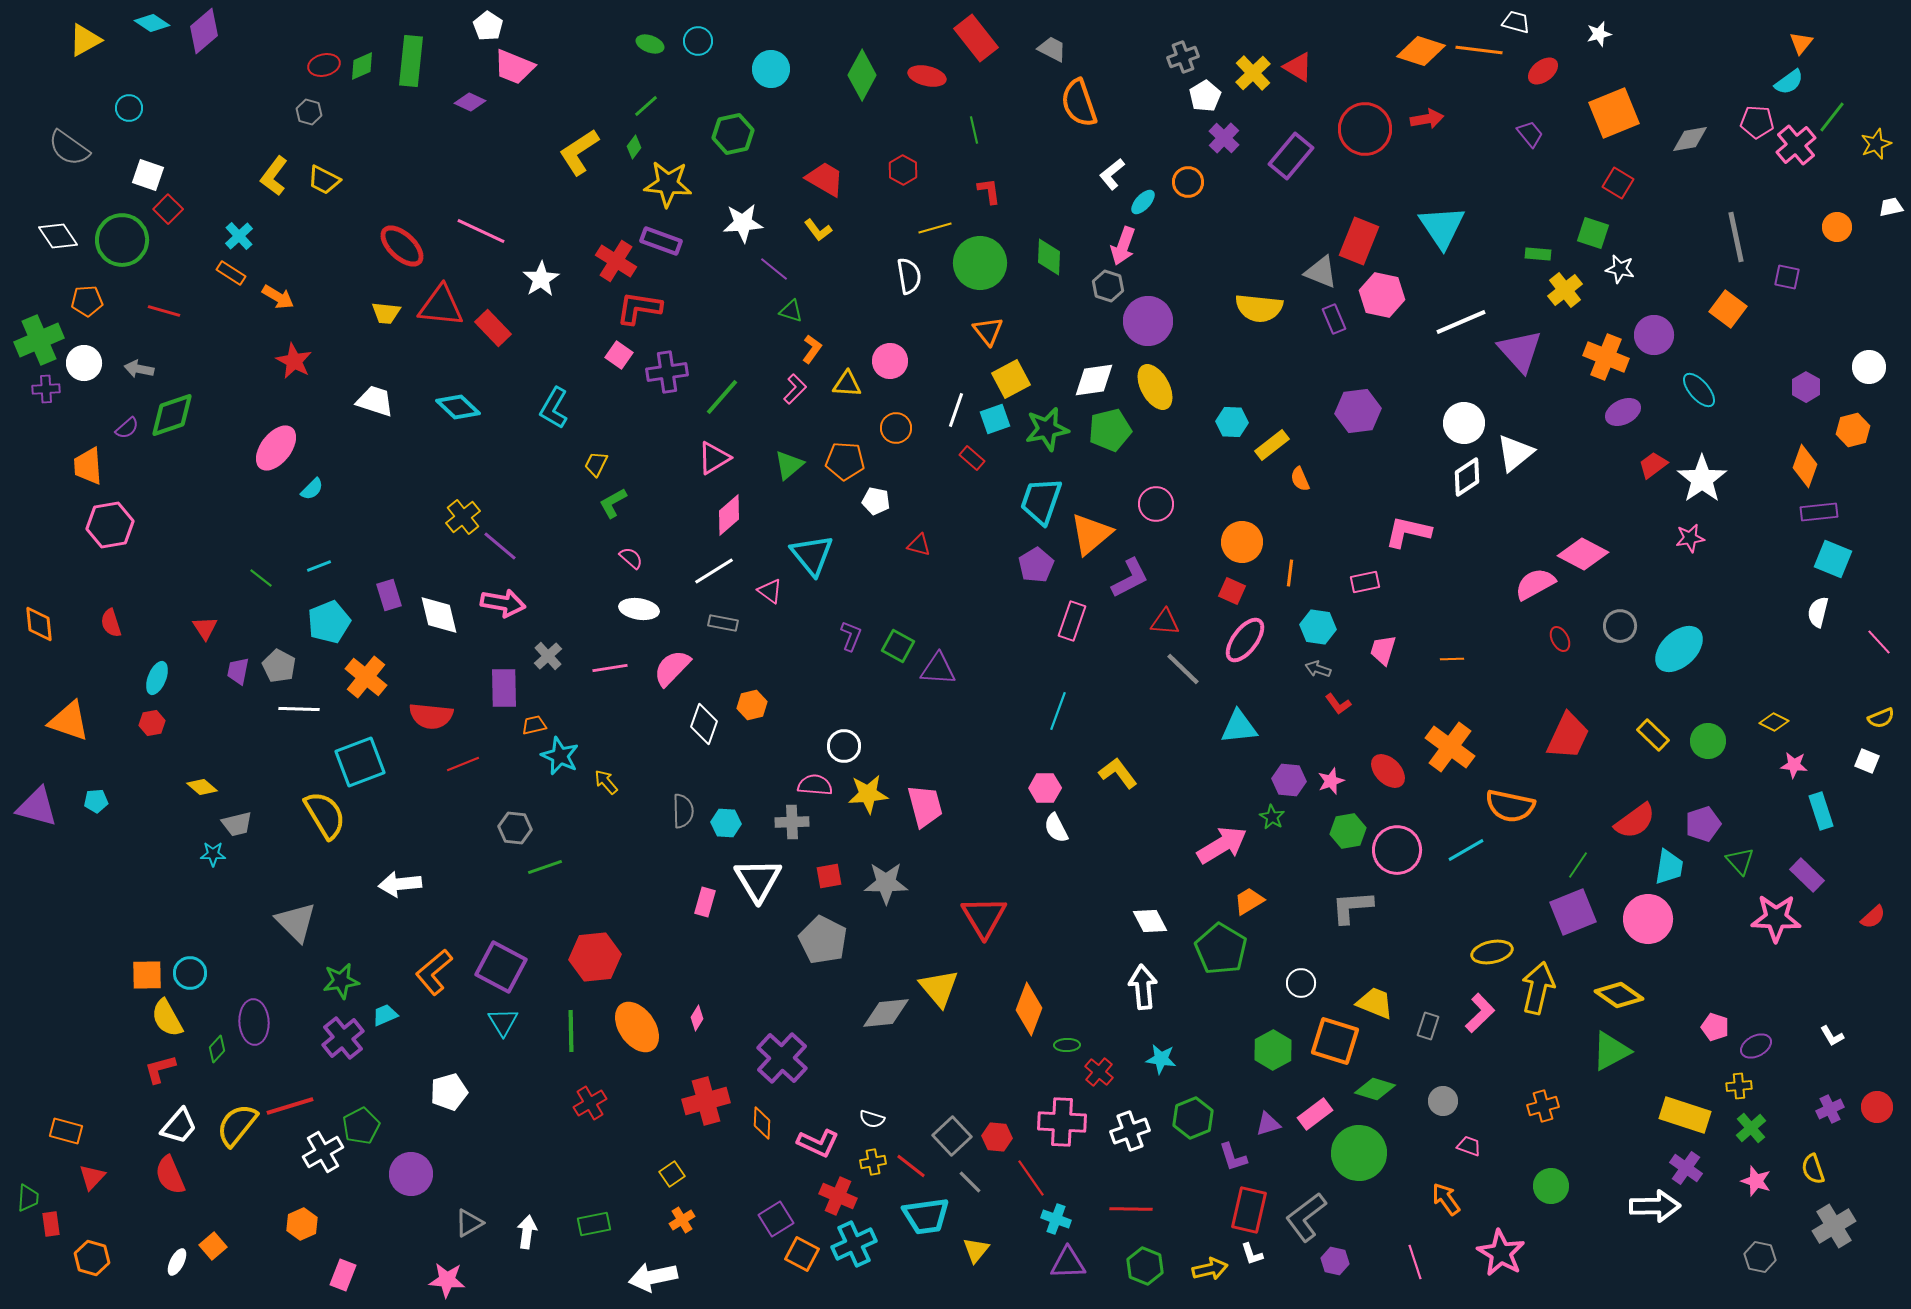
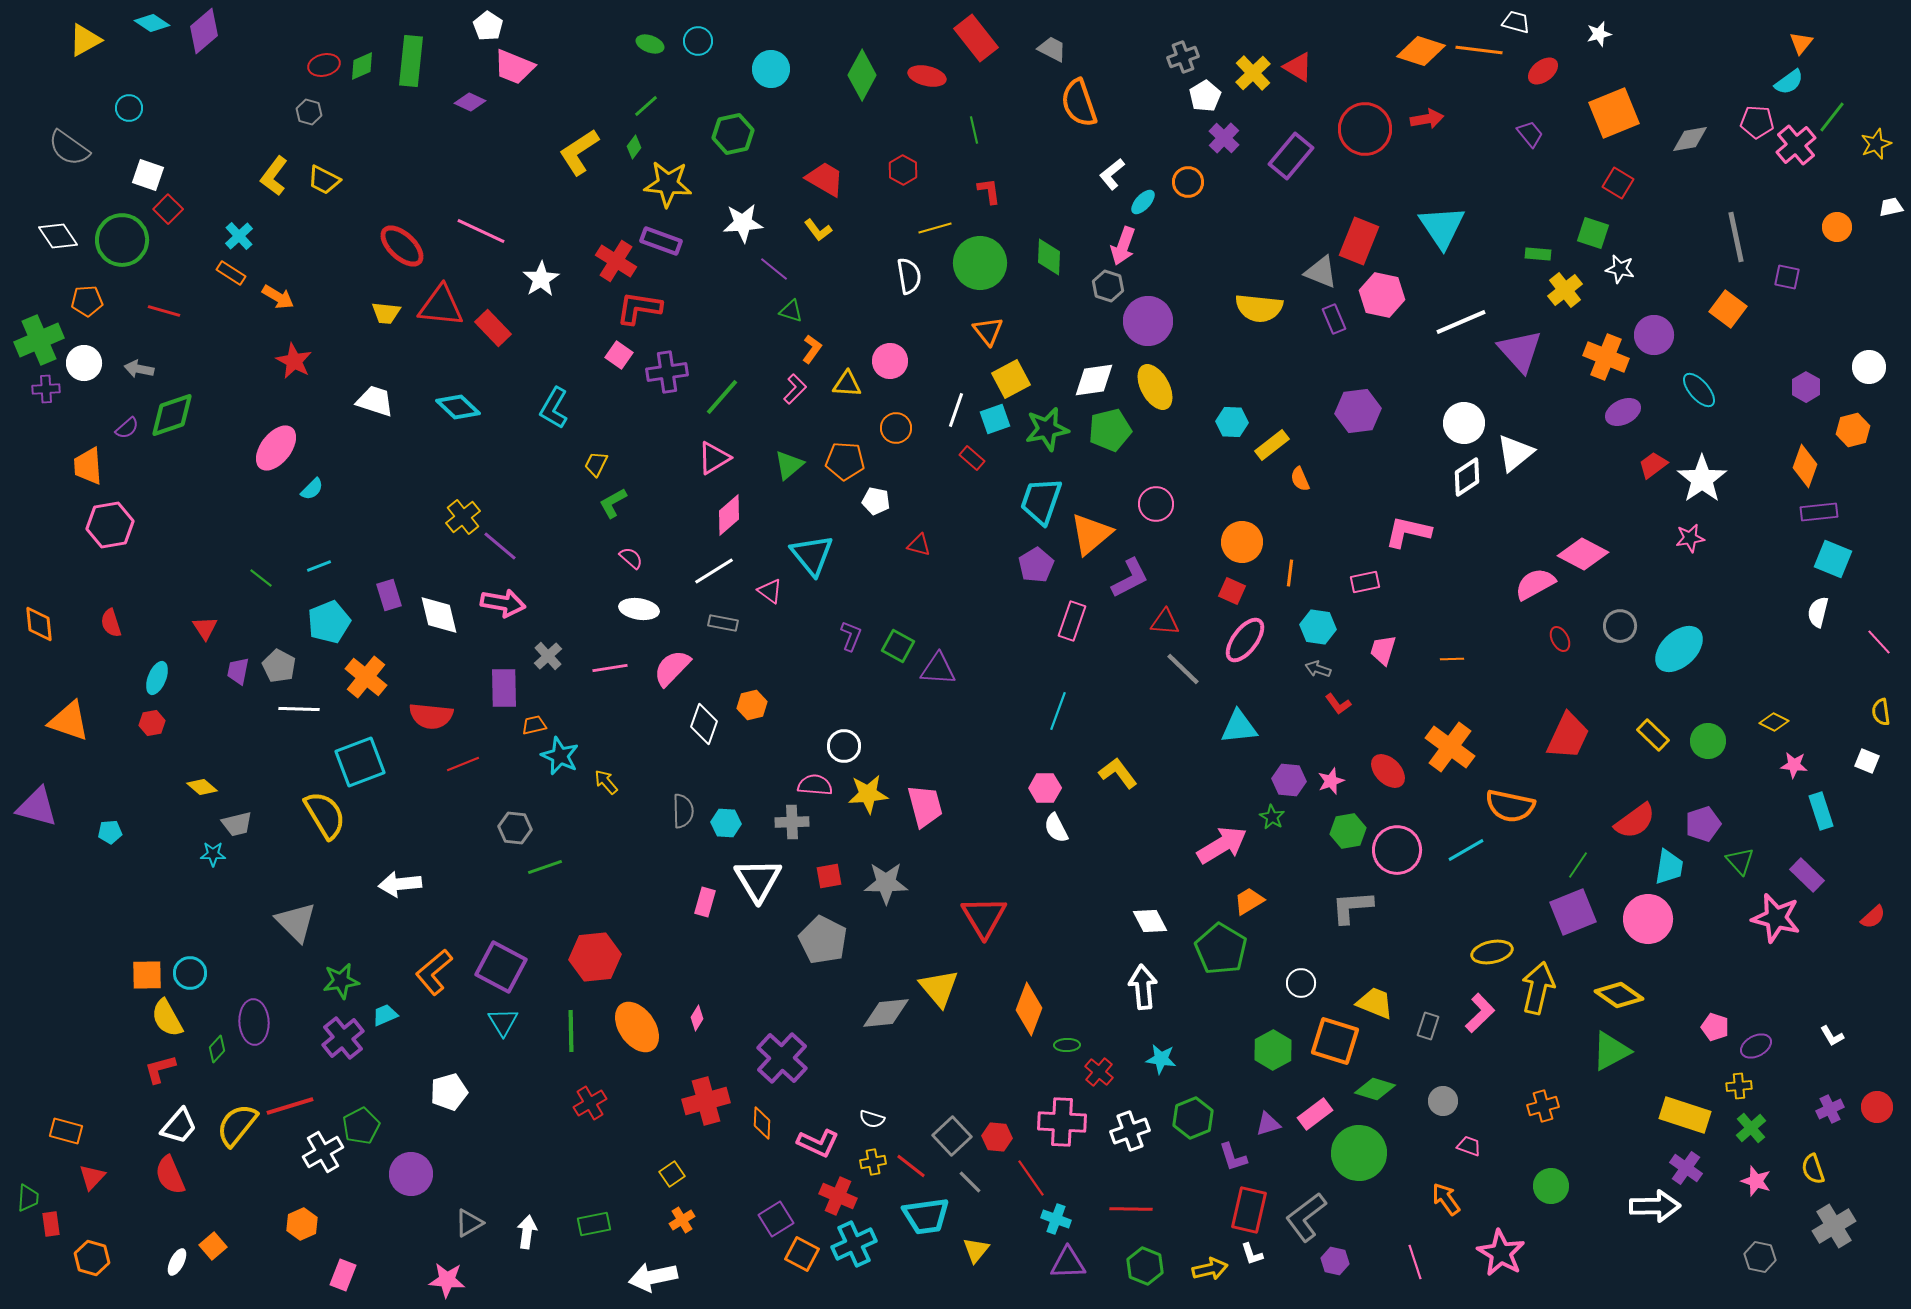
yellow semicircle at (1881, 718): moved 6 px up; rotated 104 degrees clockwise
cyan pentagon at (96, 801): moved 14 px right, 31 px down
pink star at (1776, 918): rotated 12 degrees clockwise
